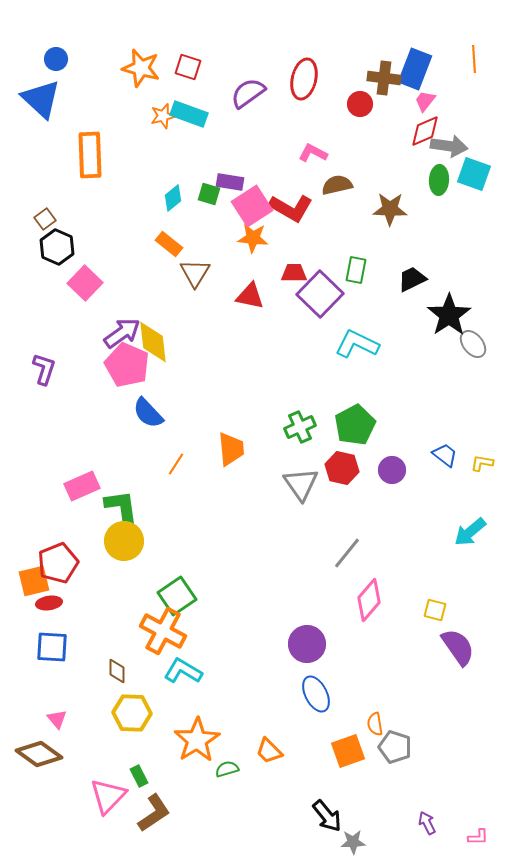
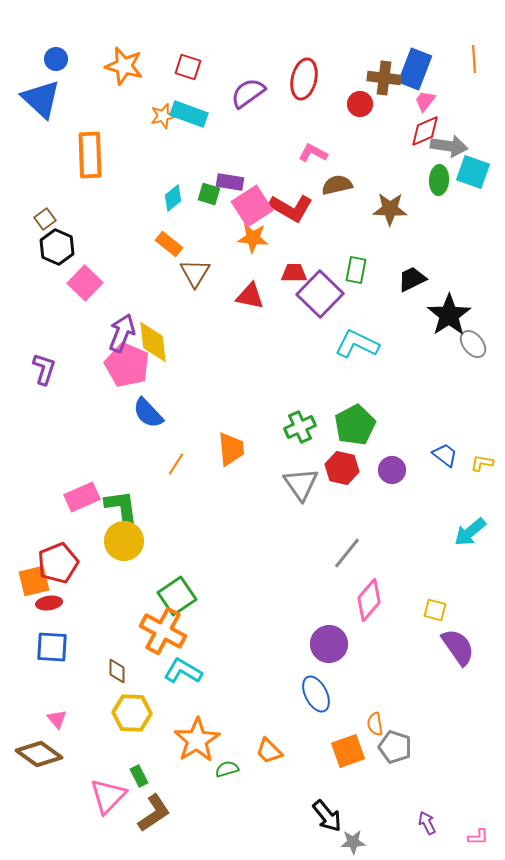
orange star at (141, 68): moved 17 px left, 2 px up
cyan square at (474, 174): moved 1 px left, 2 px up
purple arrow at (122, 333): rotated 33 degrees counterclockwise
pink rectangle at (82, 486): moved 11 px down
purple circle at (307, 644): moved 22 px right
